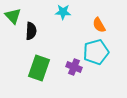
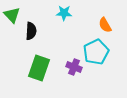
cyan star: moved 1 px right, 1 px down
green triangle: moved 1 px left, 1 px up
orange semicircle: moved 6 px right
cyan pentagon: rotated 10 degrees counterclockwise
